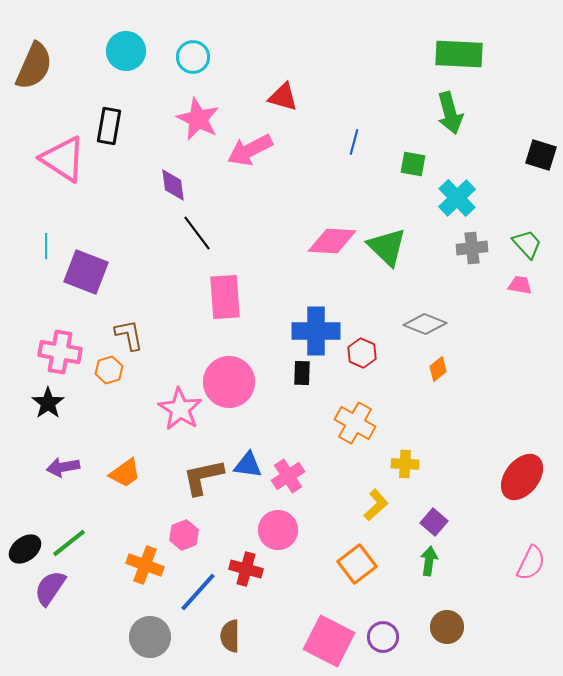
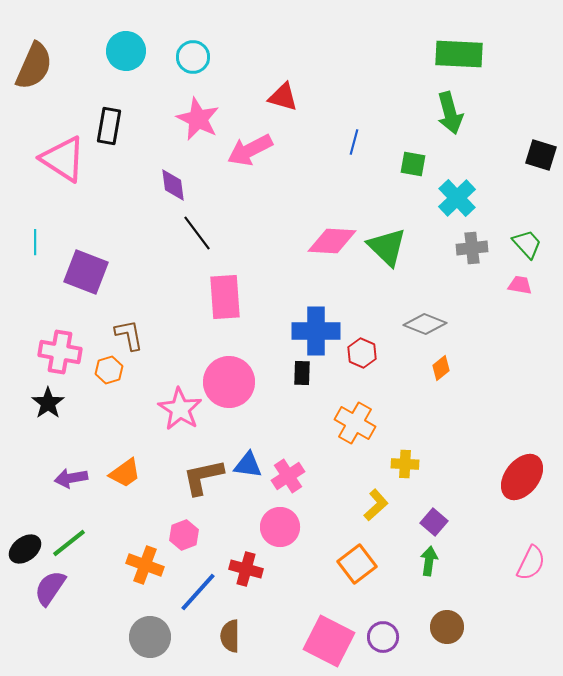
cyan line at (46, 246): moved 11 px left, 4 px up
orange diamond at (438, 369): moved 3 px right, 1 px up
purple arrow at (63, 467): moved 8 px right, 11 px down
pink circle at (278, 530): moved 2 px right, 3 px up
